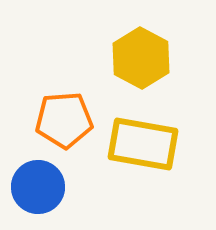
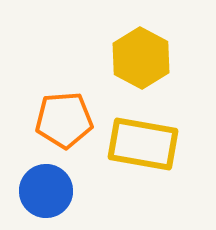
blue circle: moved 8 px right, 4 px down
